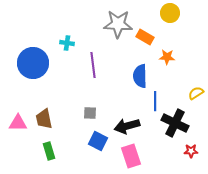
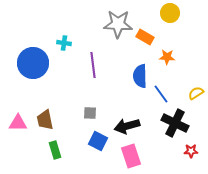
cyan cross: moved 3 px left
blue line: moved 6 px right, 7 px up; rotated 36 degrees counterclockwise
brown trapezoid: moved 1 px right, 1 px down
green rectangle: moved 6 px right, 1 px up
